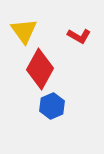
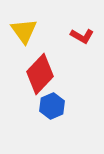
red L-shape: moved 3 px right
red diamond: moved 5 px down; rotated 15 degrees clockwise
